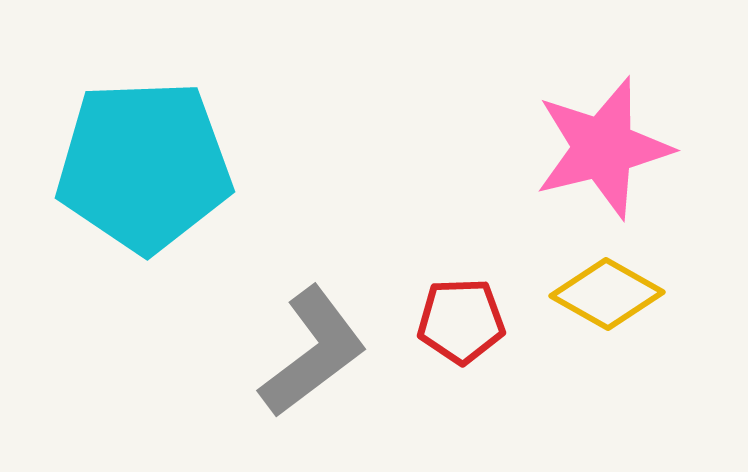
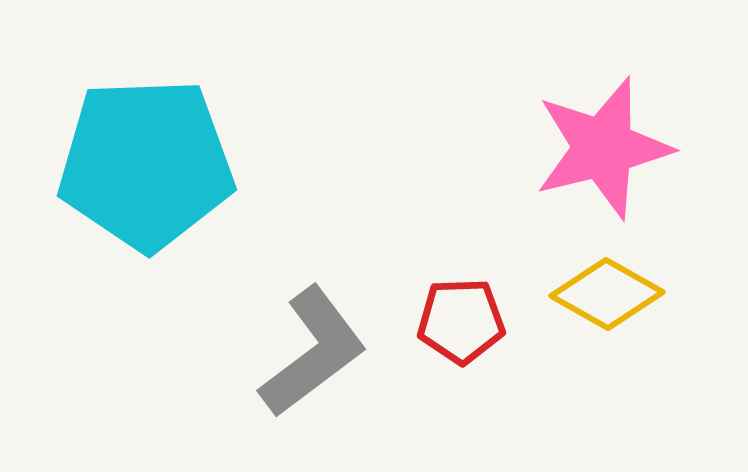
cyan pentagon: moved 2 px right, 2 px up
